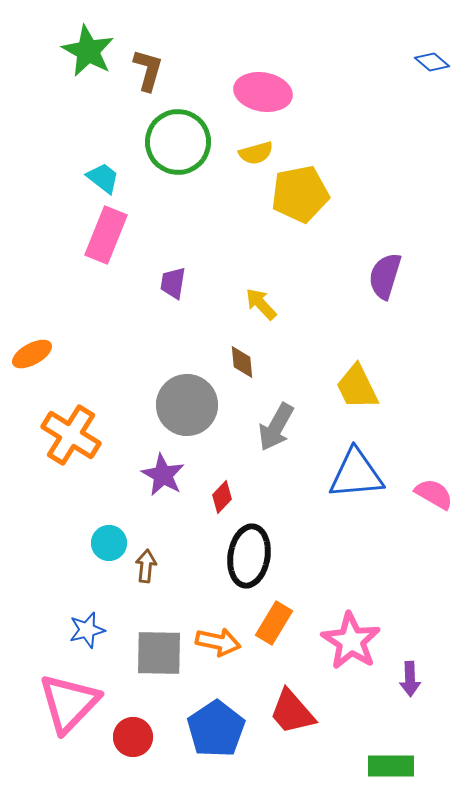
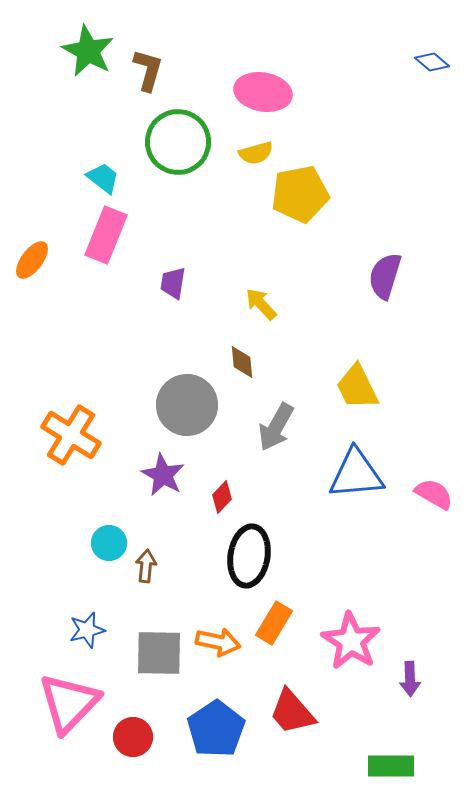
orange ellipse: moved 94 px up; rotated 24 degrees counterclockwise
